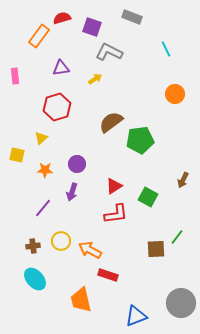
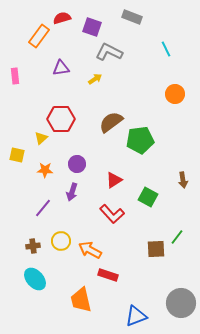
red hexagon: moved 4 px right, 12 px down; rotated 16 degrees clockwise
brown arrow: rotated 35 degrees counterclockwise
red triangle: moved 6 px up
red L-shape: moved 4 px left; rotated 55 degrees clockwise
